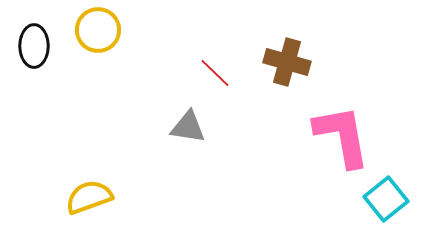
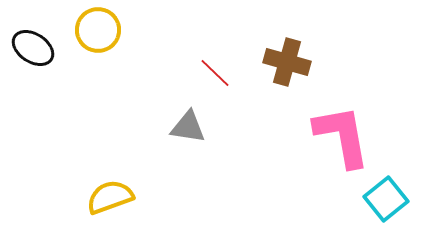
black ellipse: moved 1 px left, 2 px down; rotated 57 degrees counterclockwise
yellow semicircle: moved 21 px right
